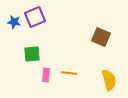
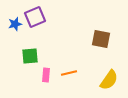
blue star: moved 1 px right, 2 px down; rotated 24 degrees counterclockwise
brown square: moved 2 px down; rotated 12 degrees counterclockwise
green square: moved 2 px left, 2 px down
orange line: rotated 21 degrees counterclockwise
yellow semicircle: rotated 50 degrees clockwise
